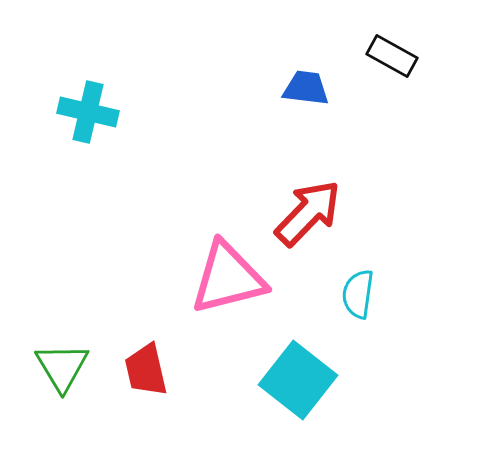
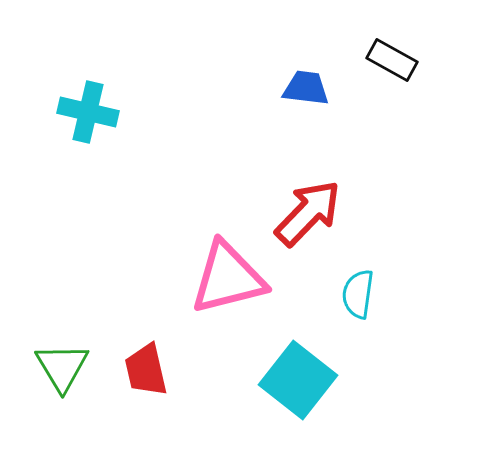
black rectangle: moved 4 px down
